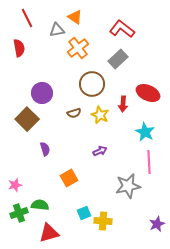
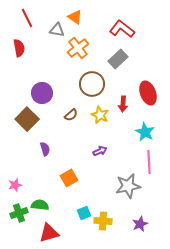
gray triangle: rotated 21 degrees clockwise
red ellipse: rotated 45 degrees clockwise
brown semicircle: moved 3 px left, 2 px down; rotated 24 degrees counterclockwise
purple star: moved 17 px left
